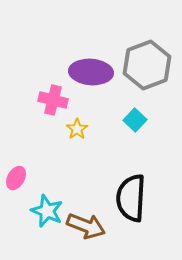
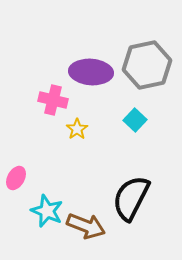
gray hexagon: rotated 9 degrees clockwise
black semicircle: rotated 24 degrees clockwise
